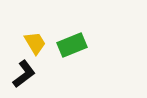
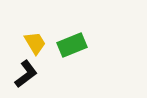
black L-shape: moved 2 px right
